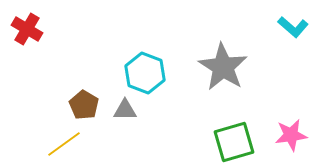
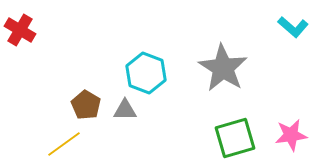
red cross: moved 7 px left, 1 px down
gray star: moved 1 px down
cyan hexagon: moved 1 px right
brown pentagon: moved 2 px right
green square: moved 1 px right, 4 px up
